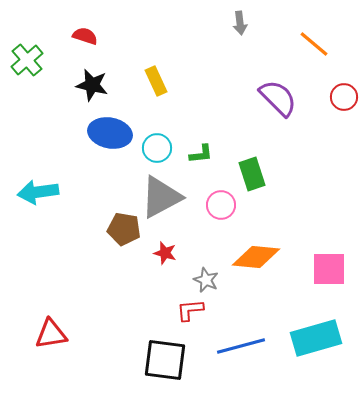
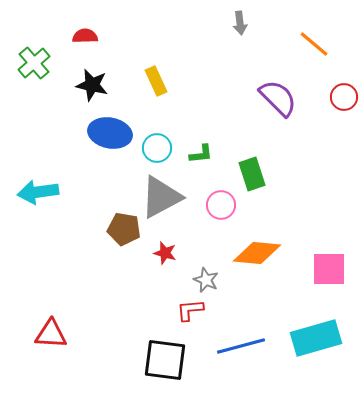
red semicircle: rotated 20 degrees counterclockwise
green cross: moved 7 px right, 3 px down
orange diamond: moved 1 px right, 4 px up
red triangle: rotated 12 degrees clockwise
